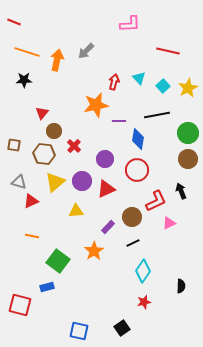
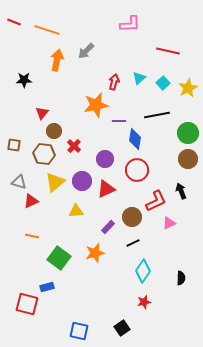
orange line at (27, 52): moved 20 px right, 22 px up
cyan triangle at (139, 78): rotated 32 degrees clockwise
cyan square at (163, 86): moved 3 px up
blue diamond at (138, 139): moved 3 px left
orange star at (94, 251): moved 1 px right, 2 px down; rotated 18 degrees clockwise
green square at (58, 261): moved 1 px right, 3 px up
black semicircle at (181, 286): moved 8 px up
red square at (20, 305): moved 7 px right, 1 px up
